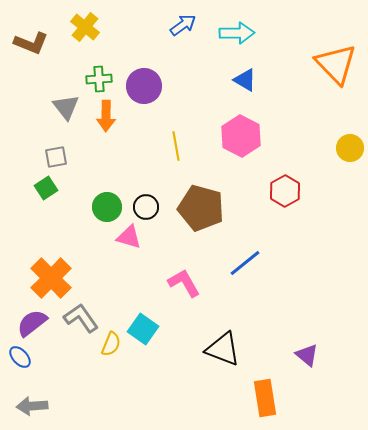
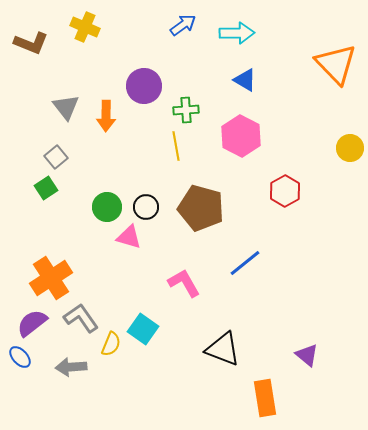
yellow cross: rotated 16 degrees counterclockwise
green cross: moved 87 px right, 31 px down
gray square: rotated 30 degrees counterclockwise
orange cross: rotated 12 degrees clockwise
gray arrow: moved 39 px right, 39 px up
